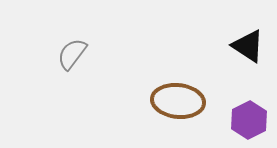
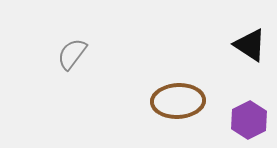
black triangle: moved 2 px right, 1 px up
brown ellipse: rotated 9 degrees counterclockwise
